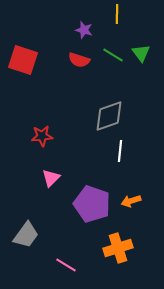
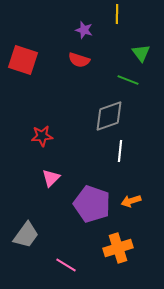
green line: moved 15 px right, 25 px down; rotated 10 degrees counterclockwise
